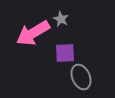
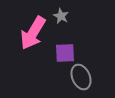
gray star: moved 3 px up
pink arrow: rotated 28 degrees counterclockwise
